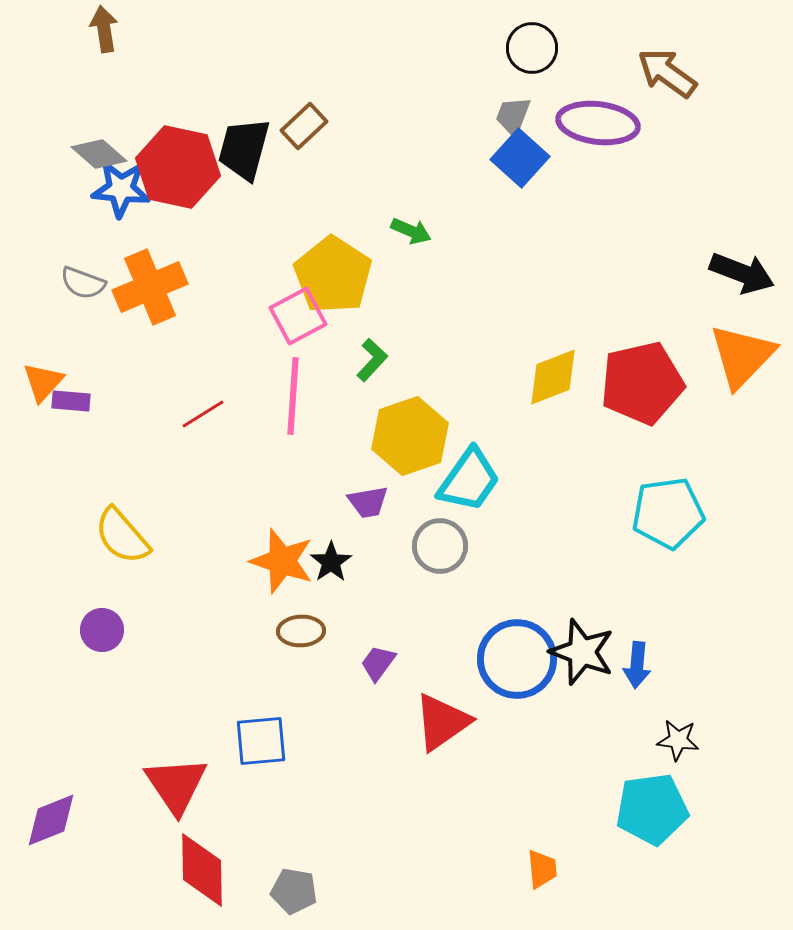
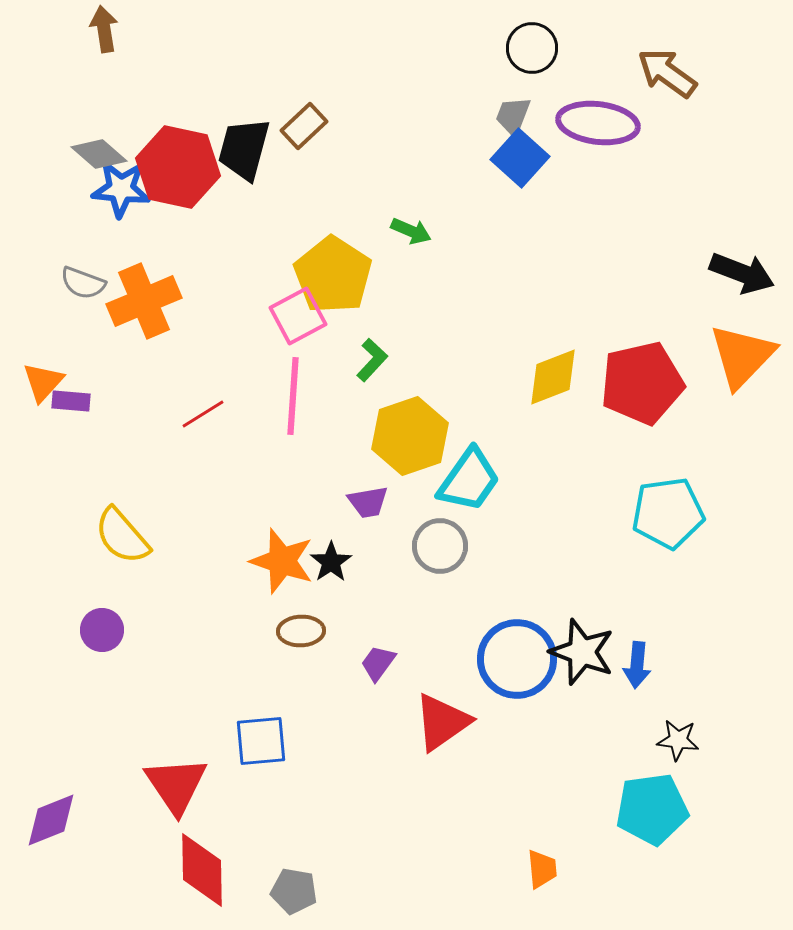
orange cross at (150, 287): moved 6 px left, 14 px down
